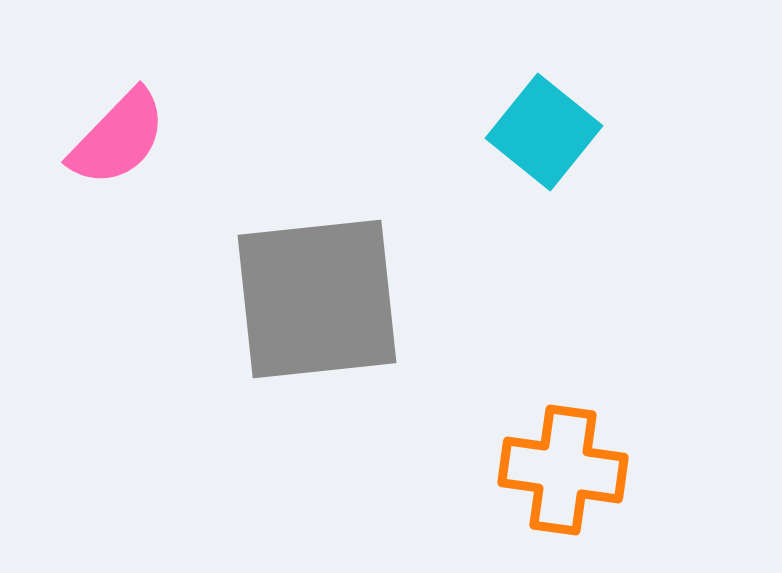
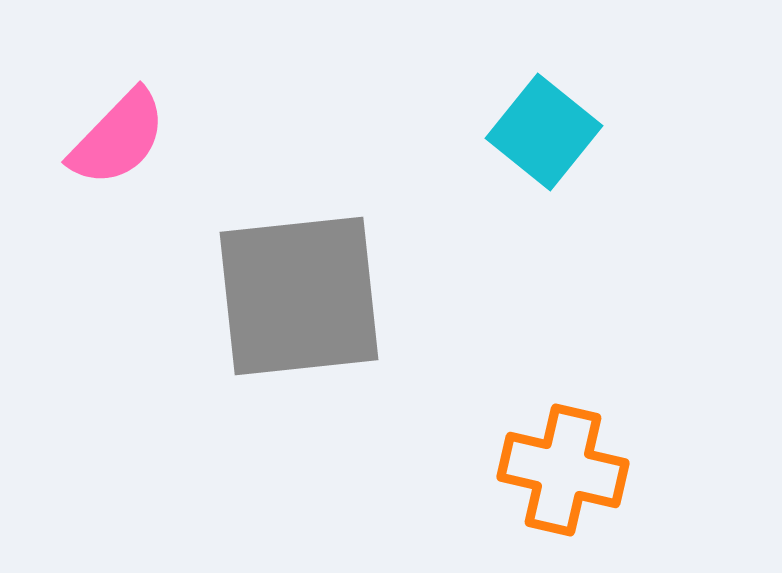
gray square: moved 18 px left, 3 px up
orange cross: rotated 5 degrees clockwise
